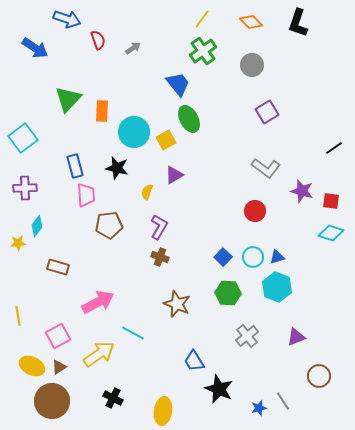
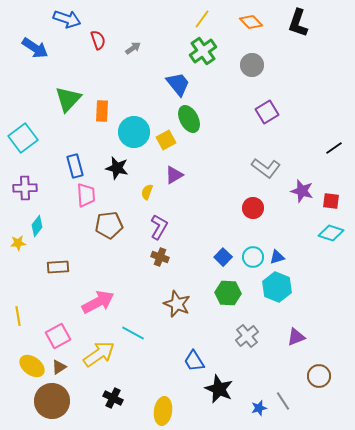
red circle at (255, 211): moved 2 px left, 3 px up
brown rectangle at (58, 267): rotated 20 degrees counterclockwise
yellow ellipse at (32, 366): rotated 10 degrees clockwise
